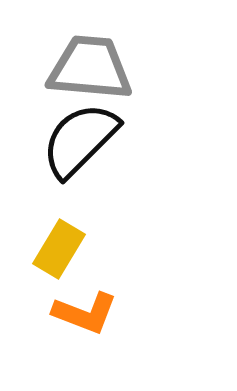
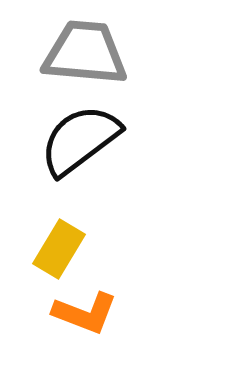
gray trapezoid: moved 5 px left, 15 px up
black semicircle: rotated 8 degrees clockwise
